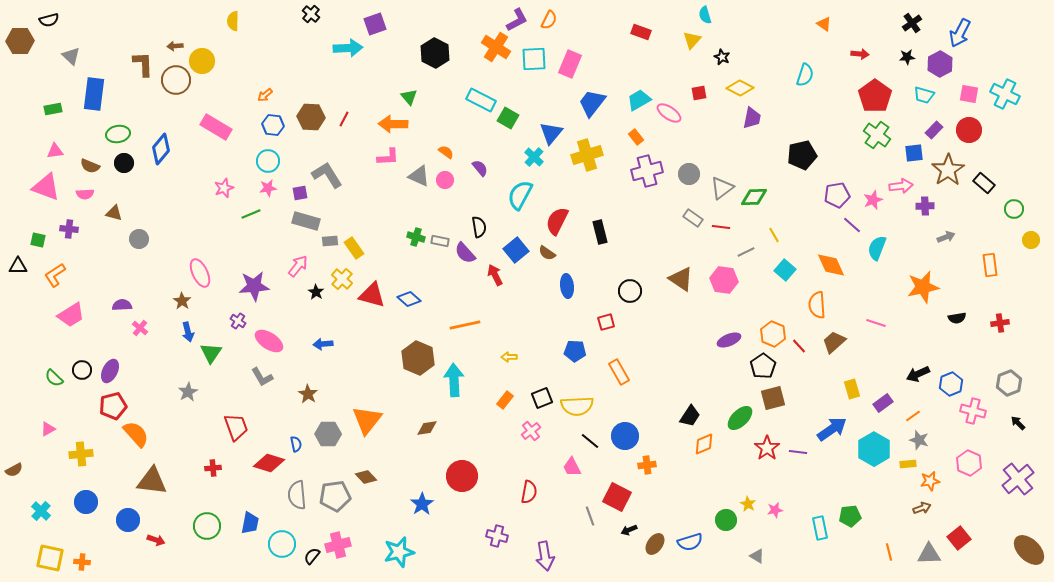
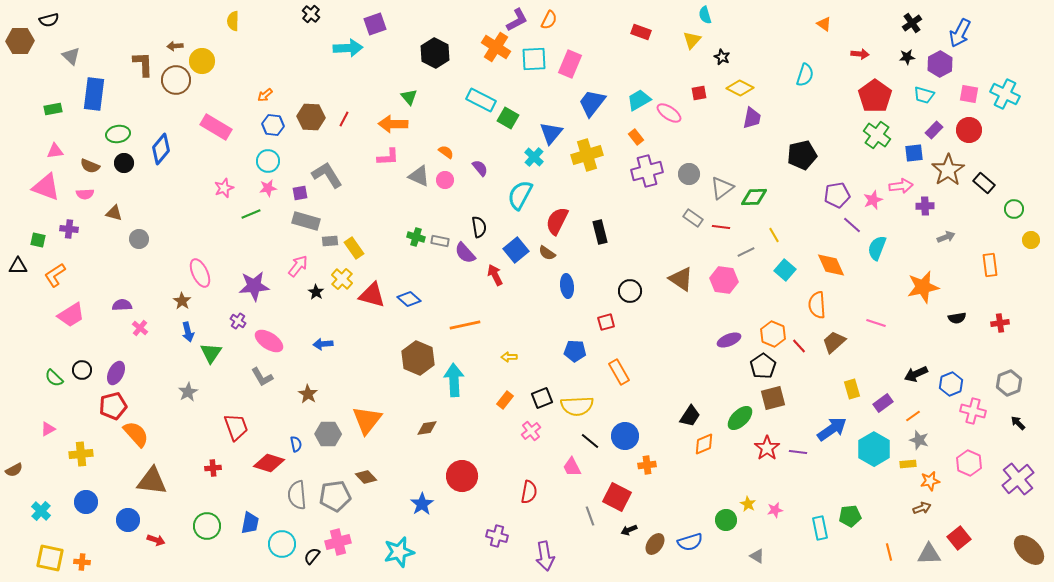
purple ellipse at (110, 371): moved 6 px right, 2 px down
black arrow at (918, 374): moved 2 px left
pink cross at (338, 545): moved 3 px up
